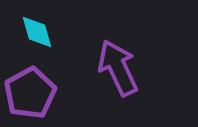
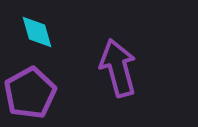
purple arrow: rotated 10 degrees clockwise
